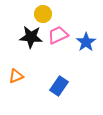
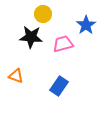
pink trapezoid: moved 5 px right, 9 px down; rotated 10 degrees clockwise
blue star: moved 17 px up
orange triangle: rotated 42 degrees clockwise
